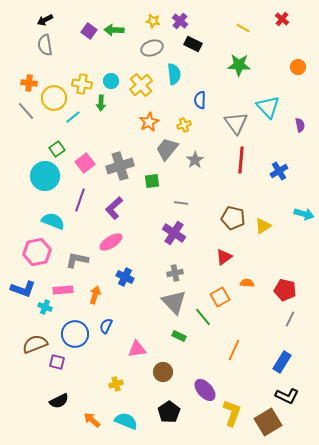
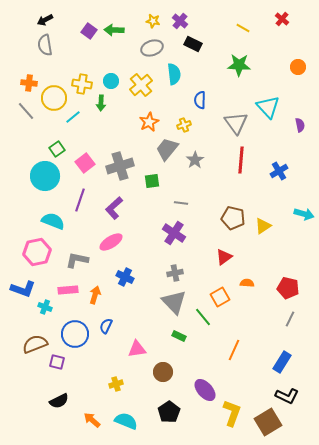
pink rectangle at (63, 290): moved 5 px right
red pentagon at (285, 290): moved 3 px right, 2 px up
